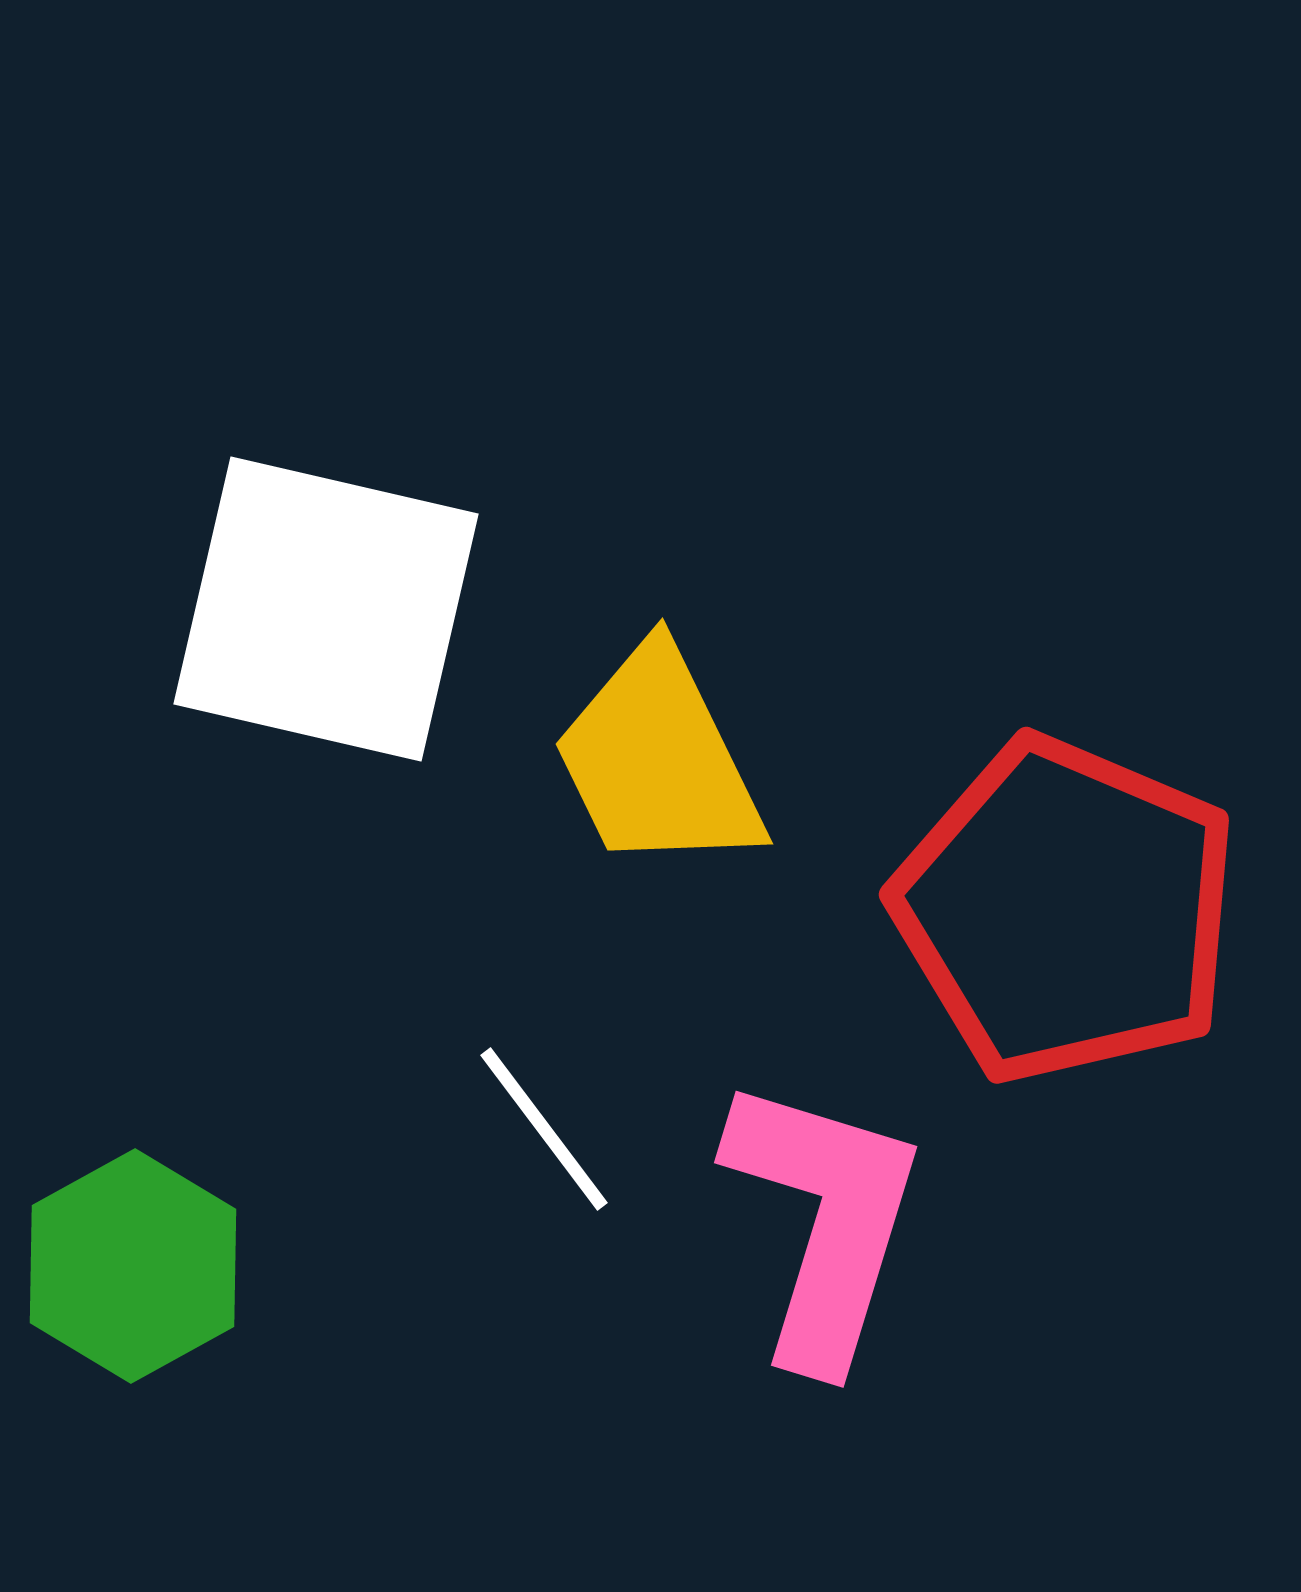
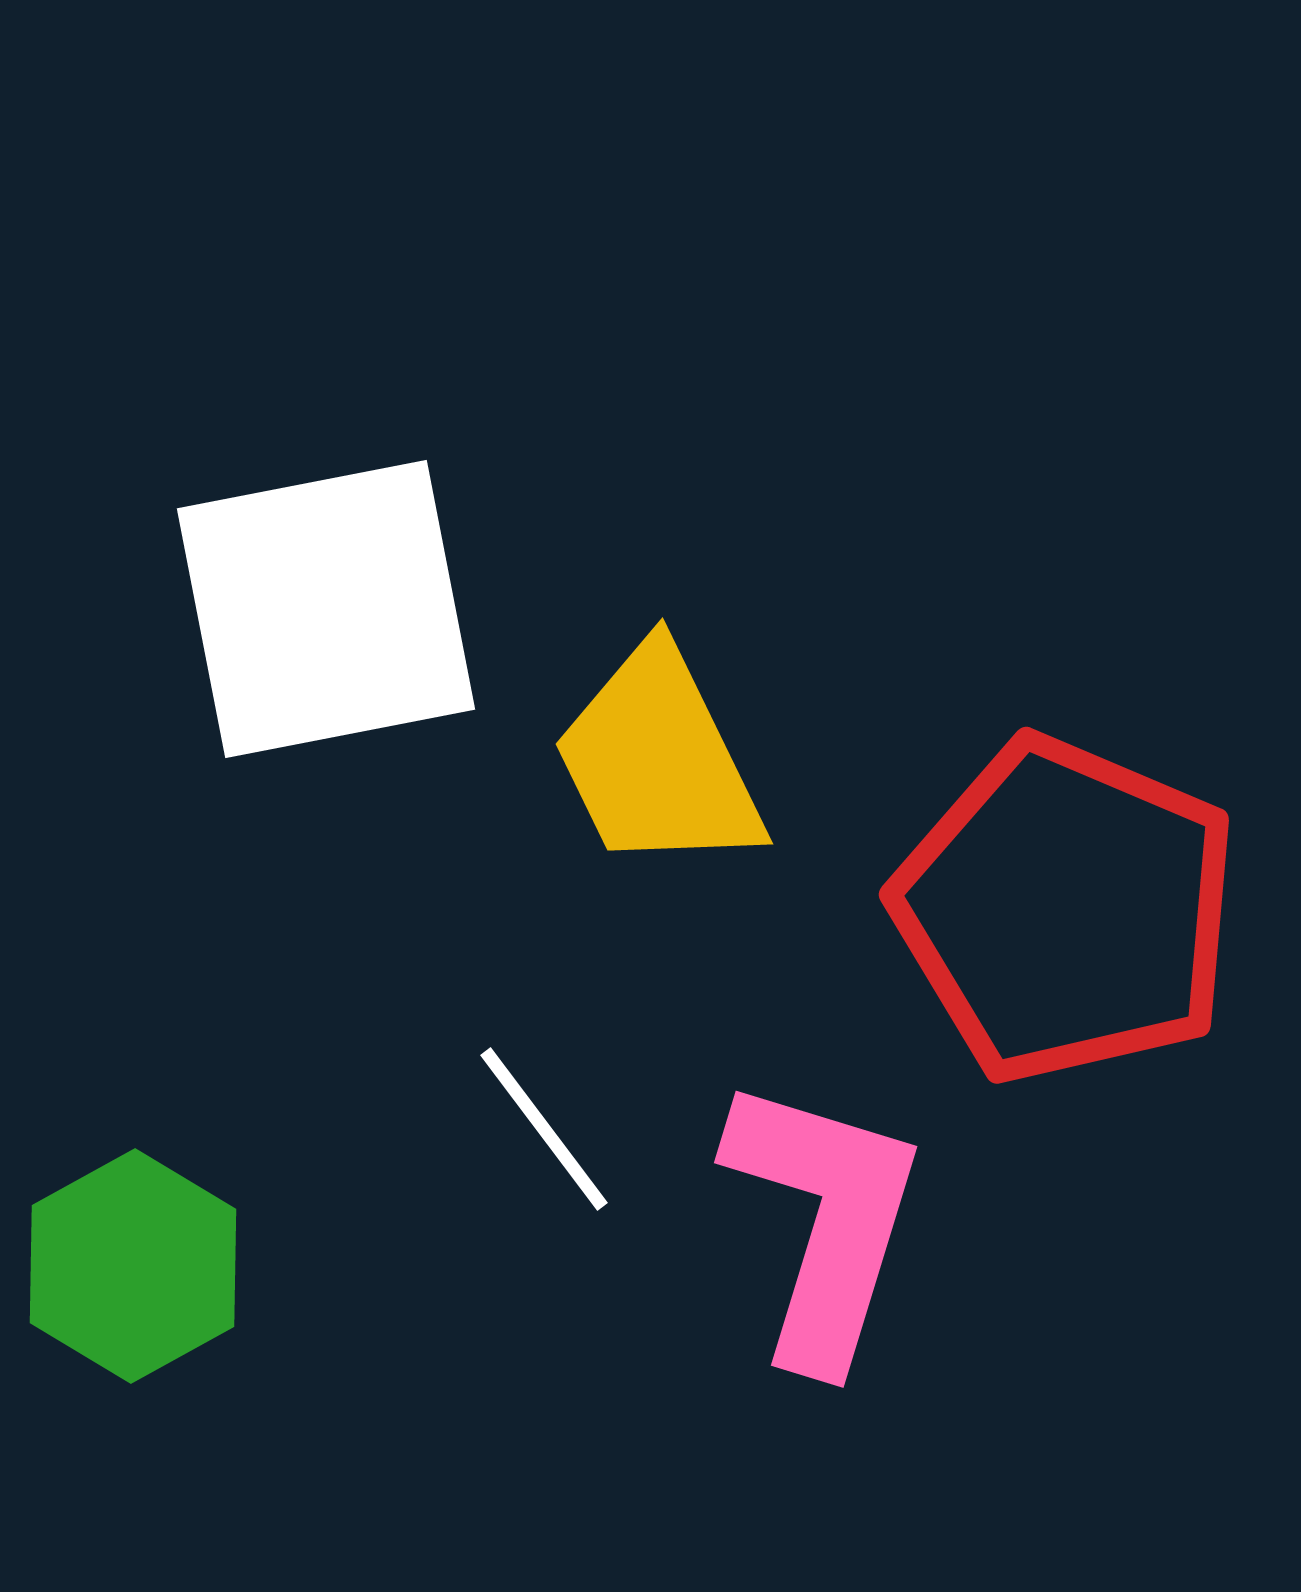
white square: rotated 24 degrees counterclockwise
